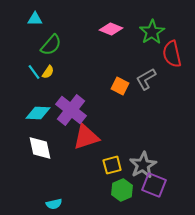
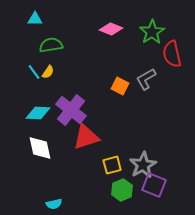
green semicircle: rotated 140 degrees counterclockwise
